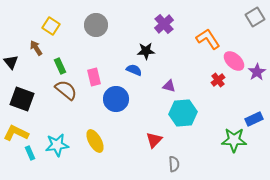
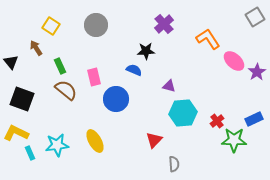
red cross: moved 1 px left, 41 px down
